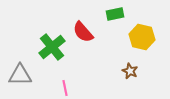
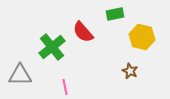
pink line: moved 1 px up
